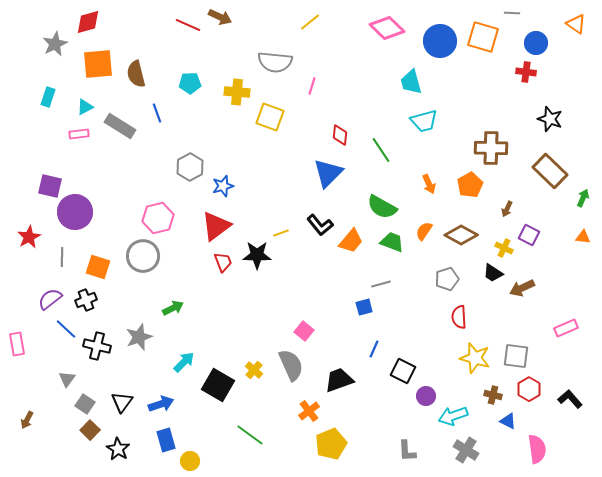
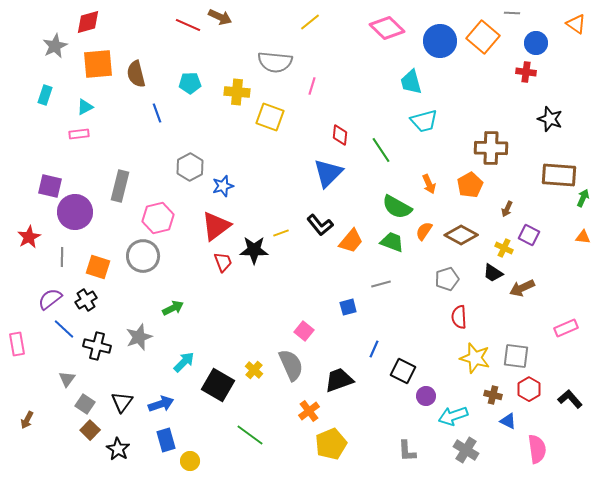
orange square at (483, 37): rotated 24 degrees clockwise
gray star at (55, 44): moved 2 px down
cyan rectangle at (48, 97): moved 3 px left, 2 px up
gray rectangle at (120, 126): moved 60 px down; rotated 72 degrees clockwise
brown rectangle at (550, 171): moved 9 px right, 4 px down; rotated 40 degrees counterclockwise
green semicircle at (382, 207): moved 15 px right
black star at (257, 255): moved 3 px left, 5 px up
black cross at (86, 300): rotated 10 degrees counterclockwise
blue square at (364, 307): moved 16 px left
blue line at (66, 329): moved 2 px left
